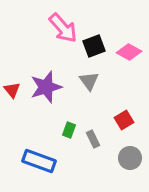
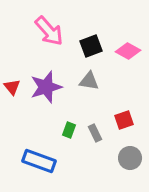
pink arrow: moved 14 px left, 3 px down
black square: moved 3 px left
pink diamond: moved 1 px left, 1 px up
gray triangle: rotated 45 degrees counterclockwise
red triangle: moved 3 px up
red square: rotated 12 degrees clockwise
gray rectangle: moved 2 px right, 6 px up
